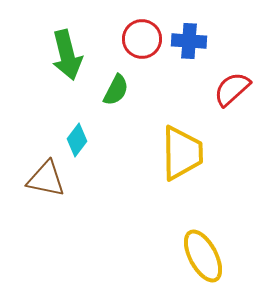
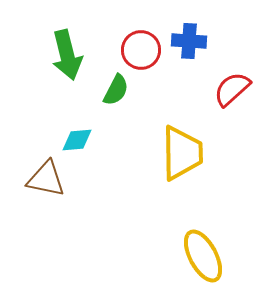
red circle: moved 1 px left, 11 px down
cyan diamond: rotated 48 degrees clockwise
